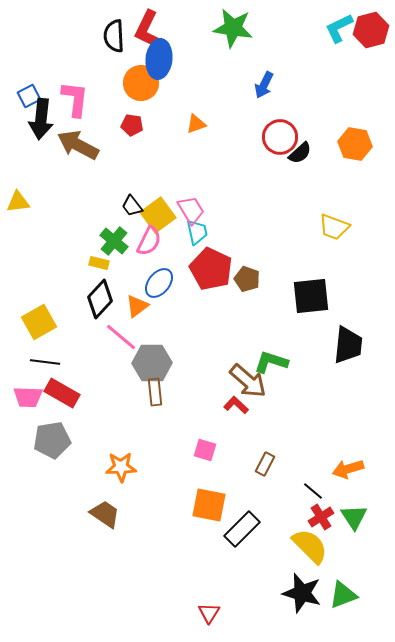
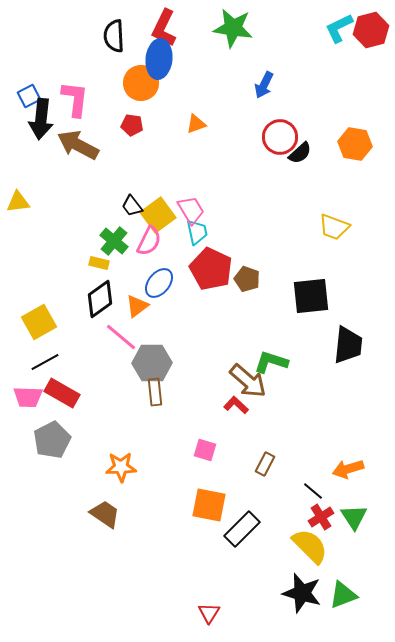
red L-shape at (147, 29): moved 17 px right, 1 px up
black diamond at (100, 299): rotated 12 degrees clockwise
black line at (45, 362): rotated 36 degrees counterclockwise
gray pentagon at (52, 440): rotated 18 degrees counterclockwise
